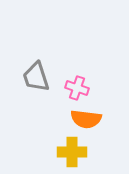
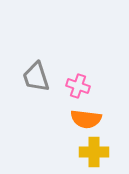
pink cross: moved 1 px right, 2 px up
yellow cross: moved 22 px right
